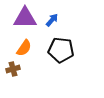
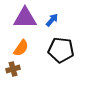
orange semicircle: moved 3 px left
